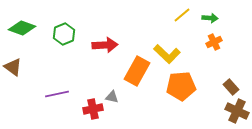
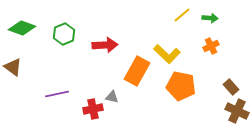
orange cross: moved 3 px left, 4 px down
orange pentagon: rotated 16 degrees clockwise
